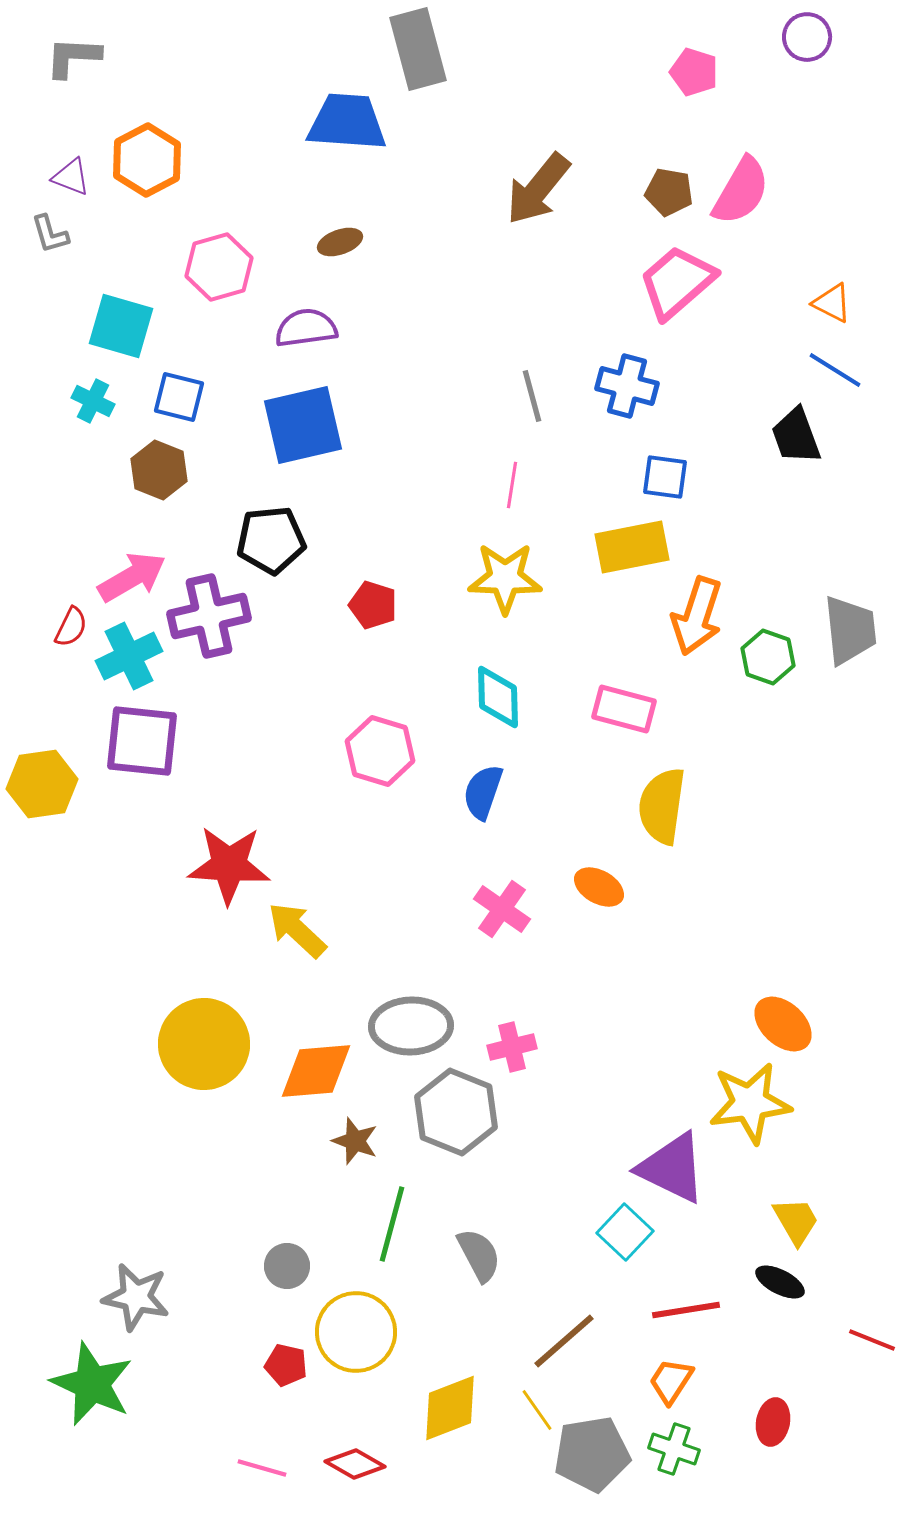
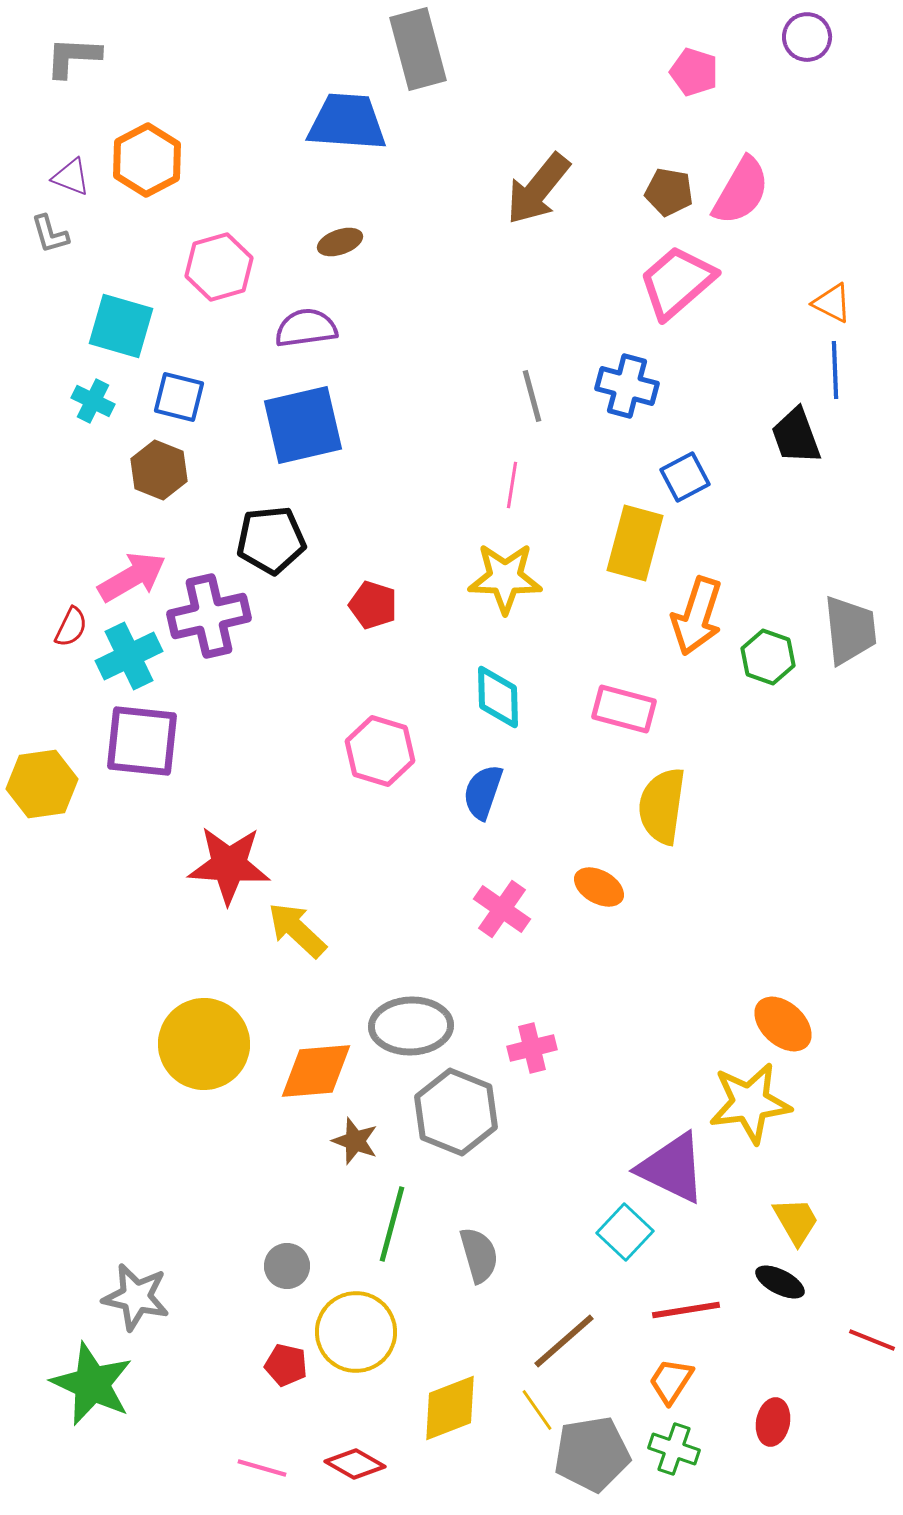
blue line at (835, 370): rotated 56 degrees clockwise
blue square at (665, 477): moved 20 px right; rotated 36 degrees counterclockwise
yellow rectangle at (632, 547): moved 3 px right, 4 px up; rotated 64 degrees counterclockwise
pink cross at (512, 1047): moved 20 px right, 1 px down
gray semicircle at (479, 1255): rotated 12 degrees clockwise
